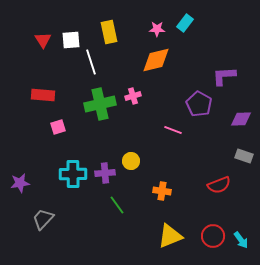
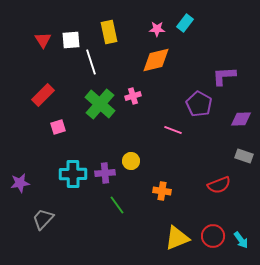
red rectangle: rotated 50 degrees counterclockwise
green cross: rotated 36 degrees counterclockwise
yellow triangle: moved 7 px right, 2 px down
